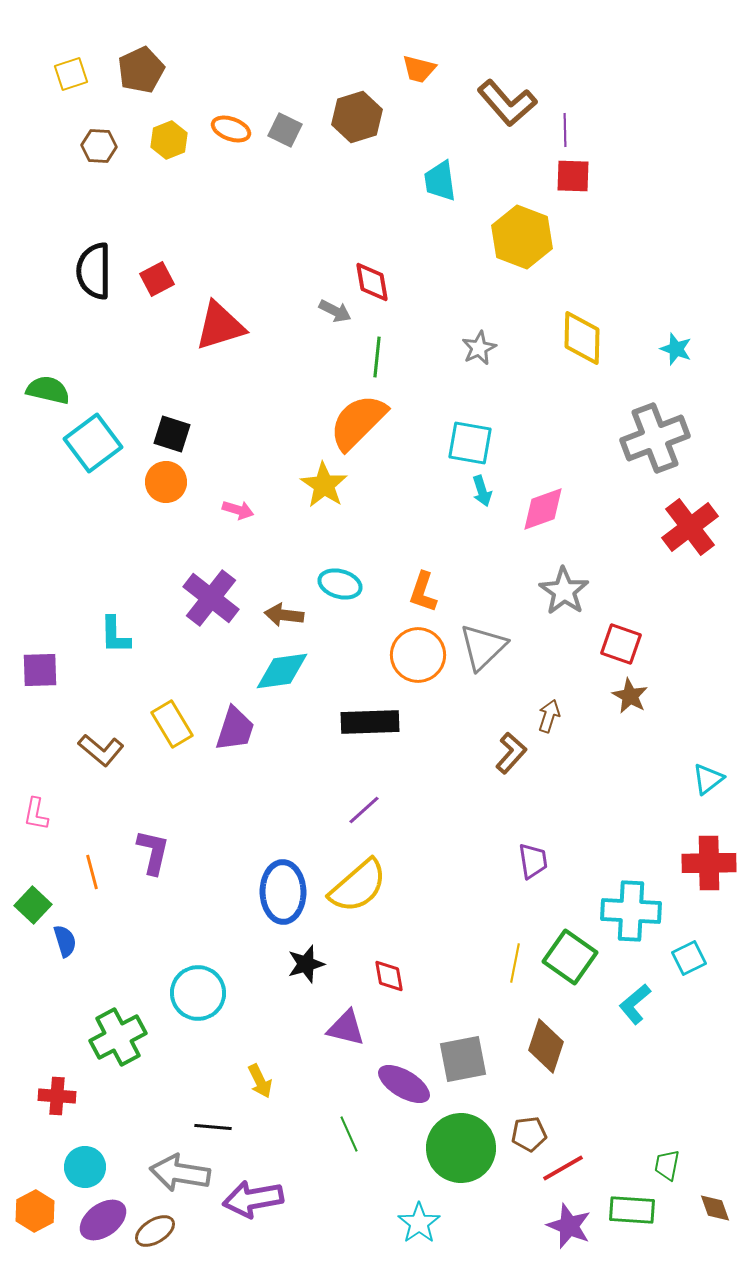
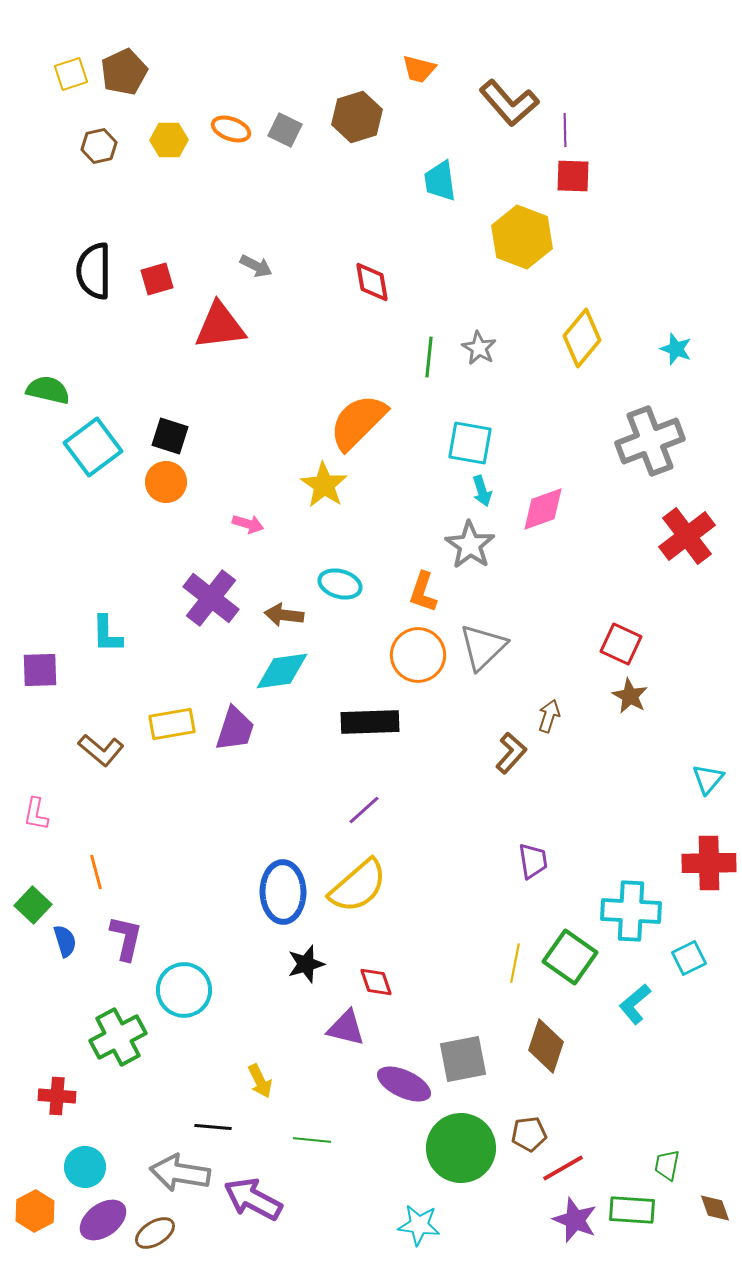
brown pentagon at (141, 70): moved 17 px left, 2 px down
brown L-shape at (507, 103): moved 2 px right
yellow hexagon at (169, 140): rotated 21 degrees clockwise
brown hexagon at (99, 146): rotated 16 degrees counterclockwise
red square at (157, 279): rotated 12 degrees clockwise
gray arrow at (335, 311): moved 79 px left, 45 px up
red triangle at (220, 326): rotated 10 degrees clockwise
yellow diamond at (582, 338): rotated 38 degrees clockwise
gray star at (479, 348): rotated 16 degrees counterclockwise
green line at (377, 357): moved 52 px right
black square at (172, 434): moved 2 px left, 2 px down
gray cross at (655, 438): moved 5 px left, 3 px down
cyan square at (93, 443): moved 4 px down
pink arrow at (238, 510): moved 10 px right, 14 px down
red cross at (690, 527): moved 3 px left, 9 px down
gray star at (564, 591): moved 94 px left, 46 px up
cyan L-shape at (115, 635): moved 8 px left, 1 px up
red square at (621, 644): rotated 6 degrees clockwise
yellow rectangle at (172, 724): rotated 69 degrees counterclockwise
cyan triangle at (708, 779): rotated 12 degrees counterclockwise
purple L-shape at (153, 852): moved 27 px left, 86 px down
orange line at (92, 872): moved 4 px right
red diamond at (389, 976): moved 13 px left, 6 px down; rotated 9 degrees counterclockwise
cyan circle at (198, 993): moved 14 px left, 3 px up
purple ellipse at (404, 1084): rotated 6 degrees counterclockwise
green line at (349, 1134): moved 37 px left, 6 px down; rotated 60 degrees counterclockwise
purple arrow at (253, 1199): rotated 38 degrees clockwise
cyan star at (419, 1223): moved 2 px down; rotated 30 degrees counterclockwise
purple star at (569, 1226): moved 6 px right, 6 px up
brown ellipse at (155, 1231): moved 2 px down
